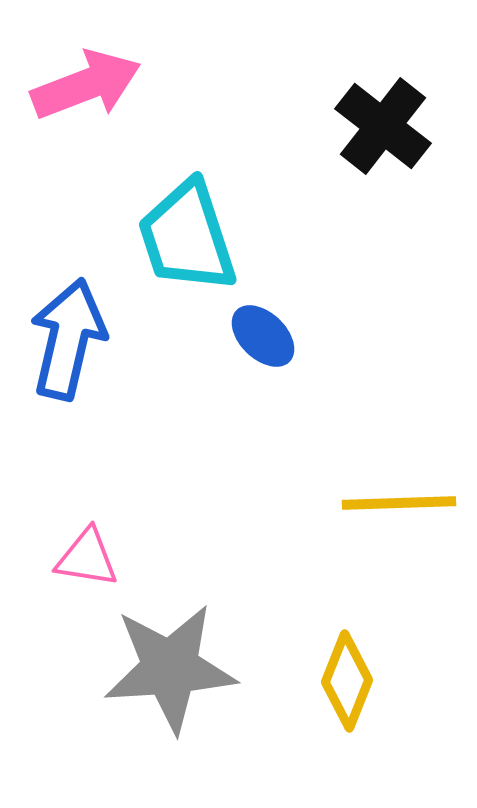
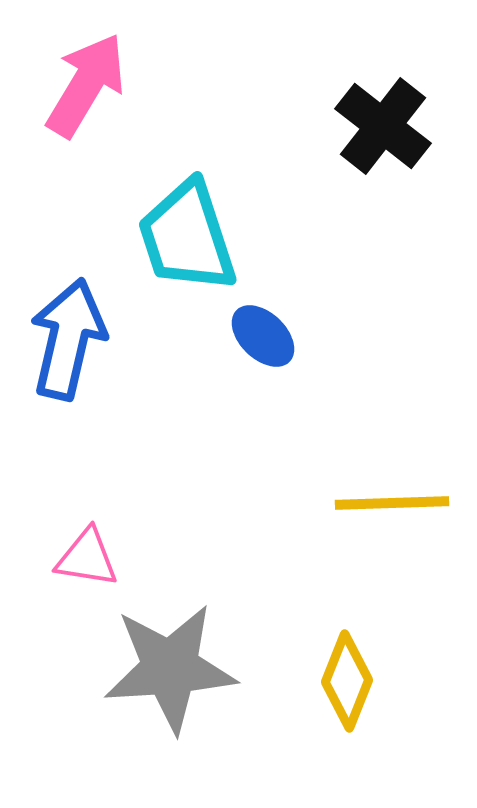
pink arrow: rotated 38 degrees counterclockwise
yellow line: moved 7 px left
